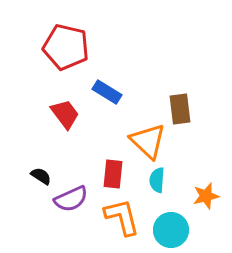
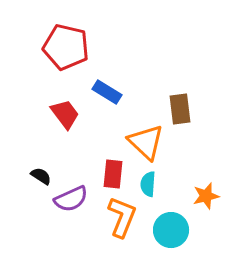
orange triangle: moved 2 px left, 1 px down
cyan semicircle: moved 9 px left, 4 px down
orange L-shape: rotated 36 degrees clockwise
